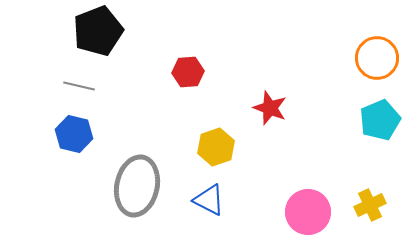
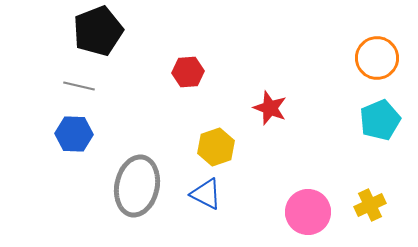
blue hexagon: rotated 12 degrees counterclockwise
blue triangle: moved 3 px left, 6 px up
